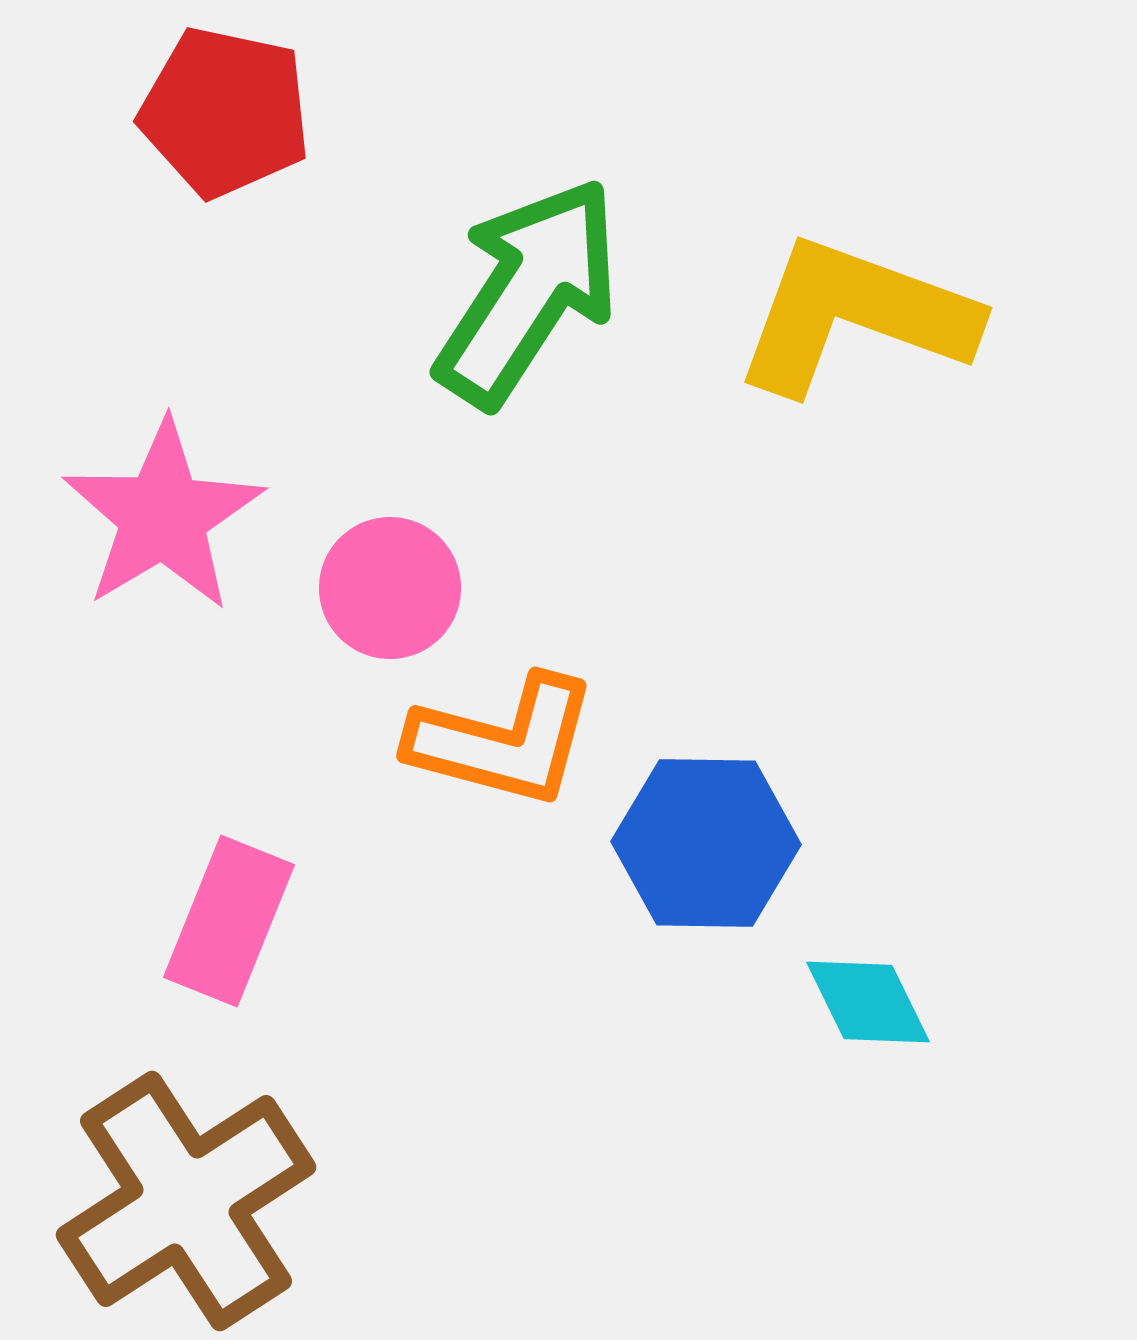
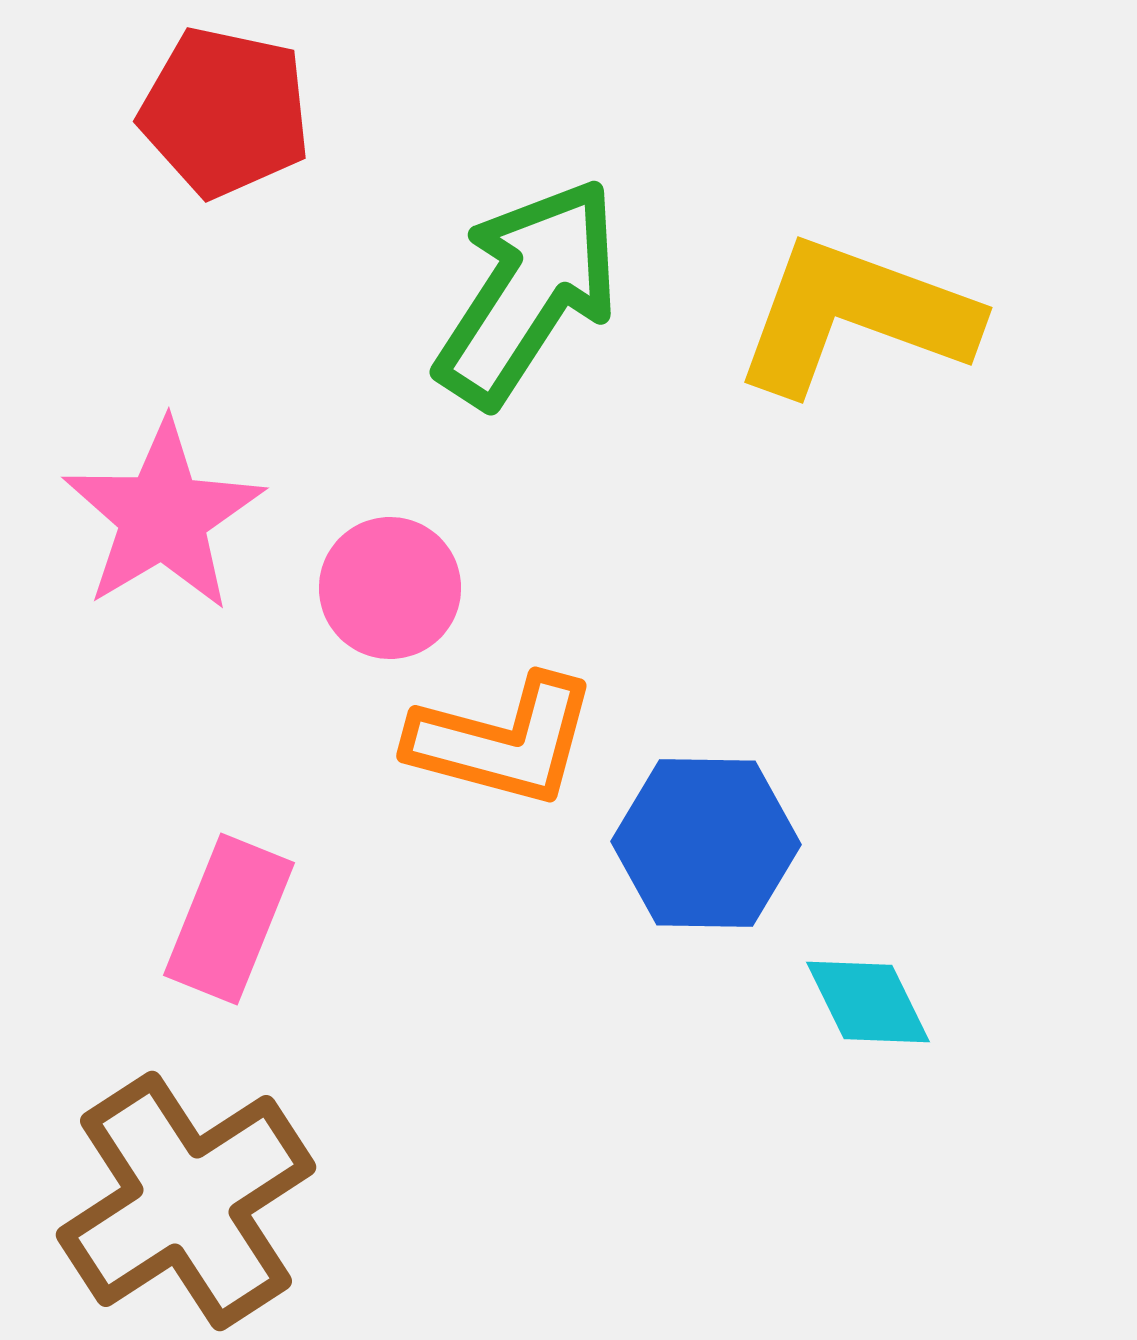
pink rectangle: moved 2 px up
